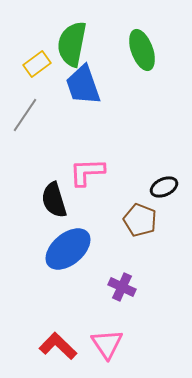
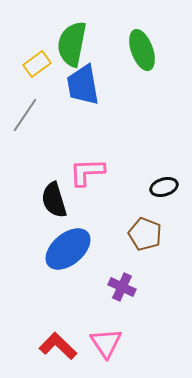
blue trapezoid: rotated 9 degrees clockwise
black ellipse: rotated 8 degrees clockwise
brown pentagon: moved 5 px right, 14 px down
pink triangle: moved 1 px left, 1 px up
